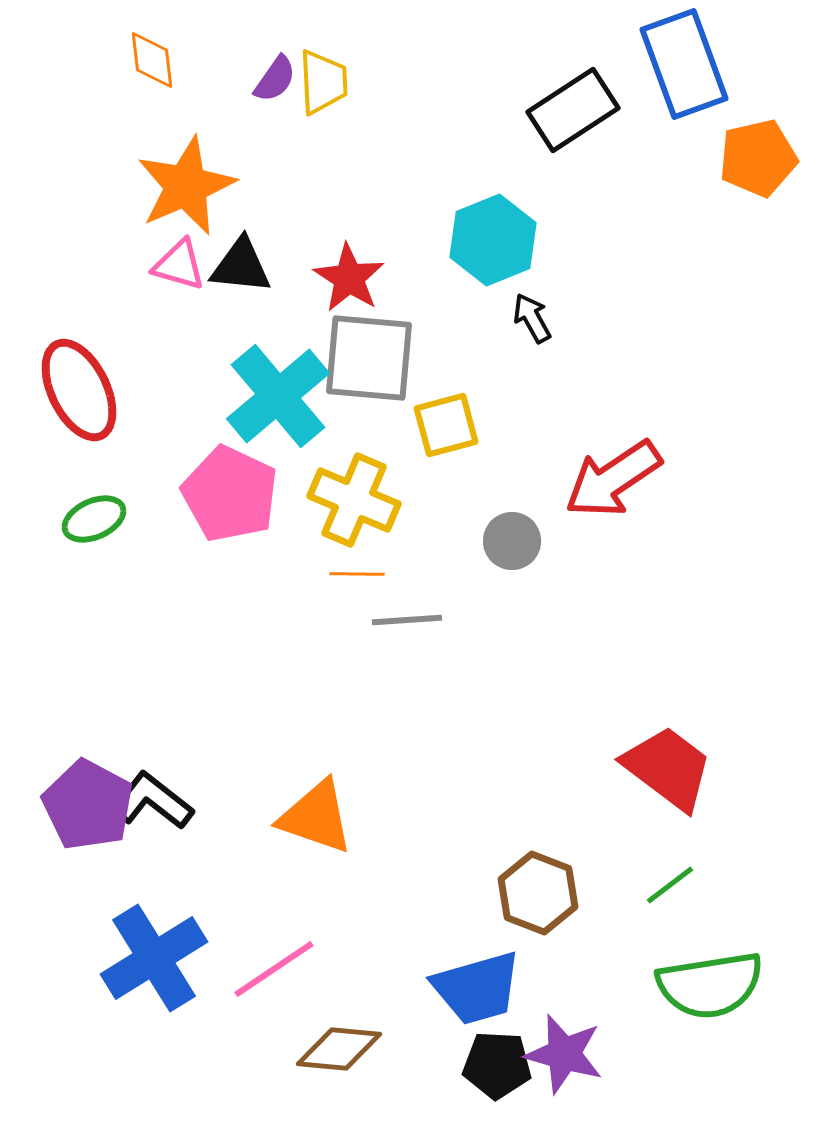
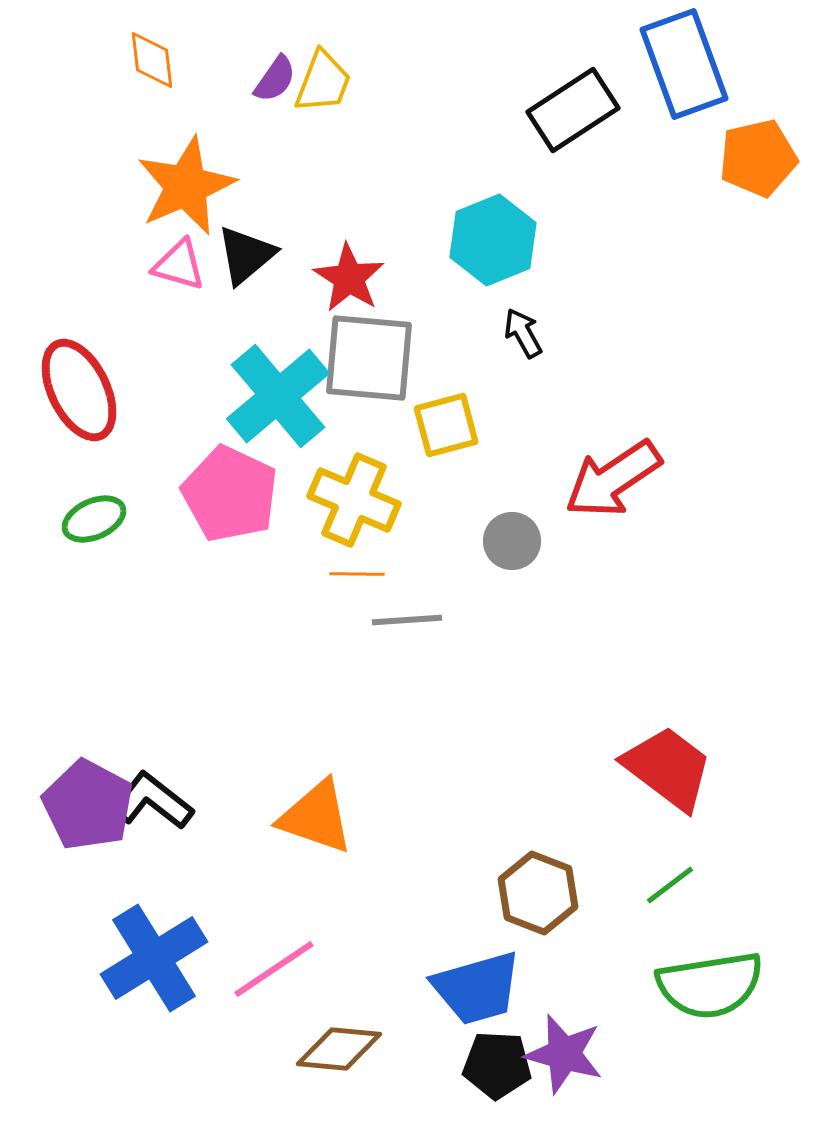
yellow trapezoid: rotated 24 degrees clockwise
black triangle: moved 5 px right, 11 px up; rotated 46 degrees counterclockwise
black arrow: moved 9 px left, 15 px down
